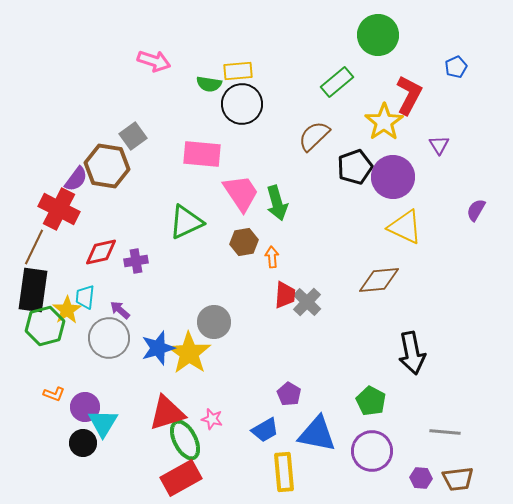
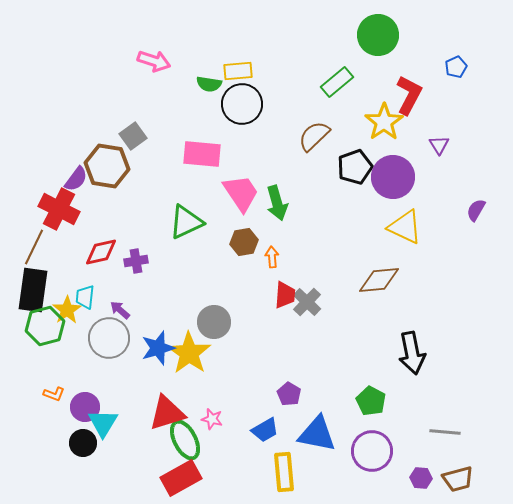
brown trapezoid at (458, 479): rotated 8 degrees counterclockwise
